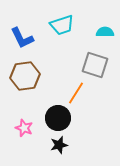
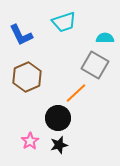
cyan trapezoid: moved 2 px right, 3 px up
cyan semicircle: moved 6 px down
blue L-shape: moved 1 px left, 3 px up
gray square: rotated 12 degrees clockwise
brown hexagon: moved 2 px right, 1 px down; rotated 16 degrees counterclockwise
orange line: rotated 15 degrees clockwise
pink star: moved 6 px right, 13 px down; rotated 18 degrees clockwise
